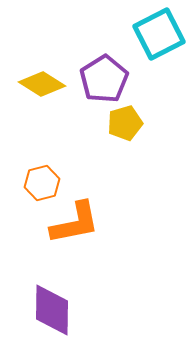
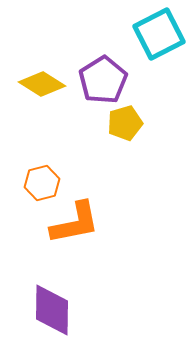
purple pentagon: moved 1 px left, 1 px down
